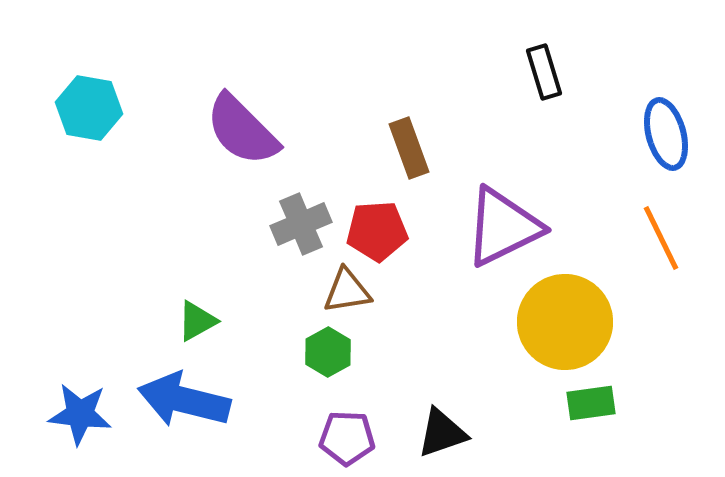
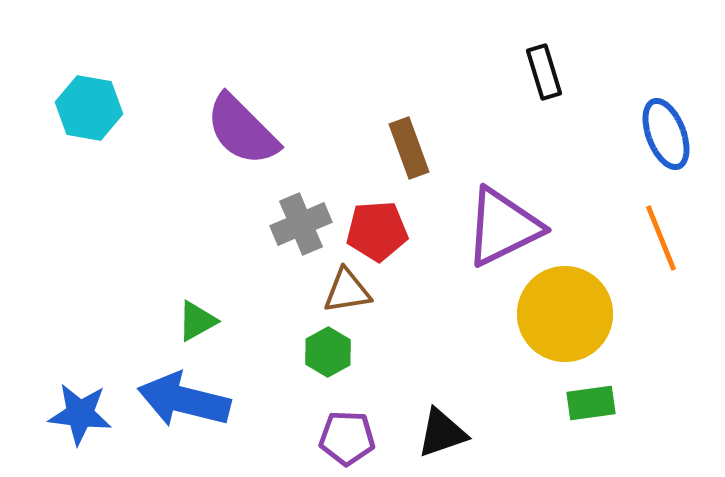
blue ellipse: rotated 6 degrees counterclockwise
orange line: rotated 4 degrees clockwise
yellow circle: moved 8 px up
